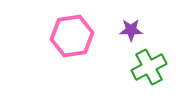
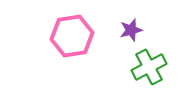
purple star: rotated 15 degrees counterclockwise
